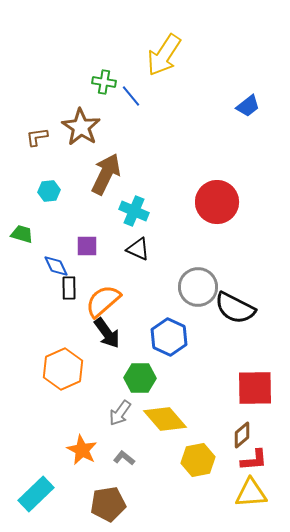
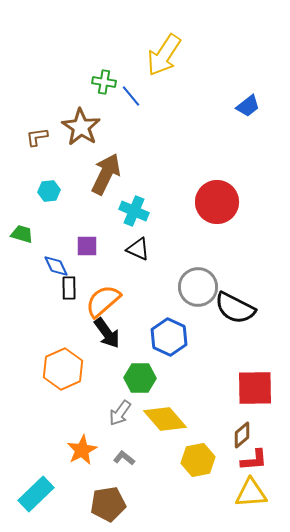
orange star: rotated 16 degrees clockwise
